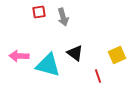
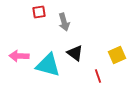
gray arrow: moved 1 px right, 5 px down
